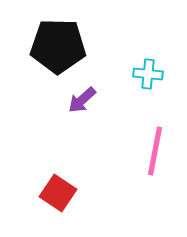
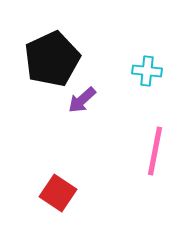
black pentagon: moved 6 px left, 13 px down; rotated 26 degrees counterclockwise
cyan cross: moved 1 px left, 3 px up
